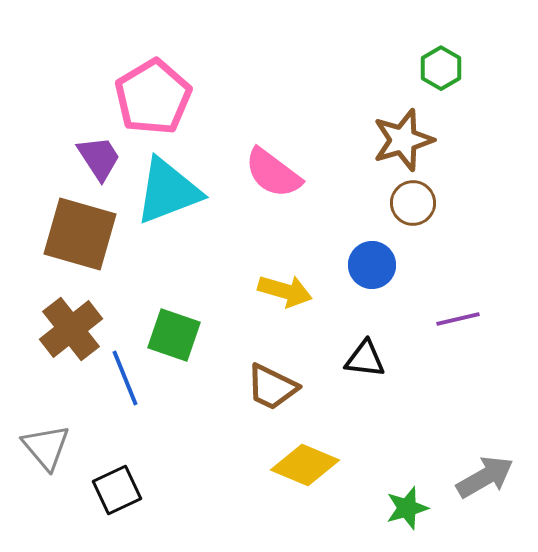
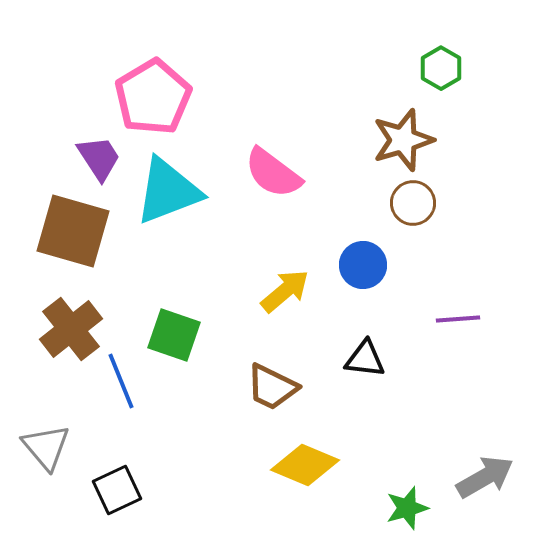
brown square: moved 7 px left, 3 px up
blue circle: moved 9 px left
yellow arrow: rotated 56 degrees counterclockwise
purple line: rotated 9 degrees clockwise
blue line: moved 4 px left, 3 px down
